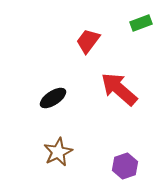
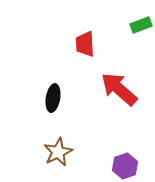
green rectangle: moved 2 px down
red trapezoid: moved 3 px left, 3 px down; rotated 40 degrees counterclockwise
black ellipse: rotated 48 degrees counterclockwise
